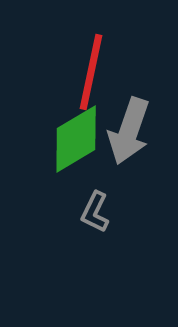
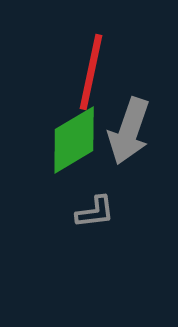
green diamond: moved 2 px left, 1 px down
gray L-shape: rotated 123 degrees counterclockwise
